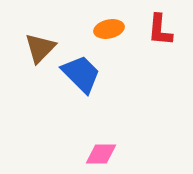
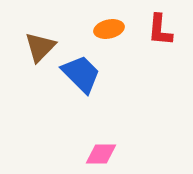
brown triangle: moved 1 px up
